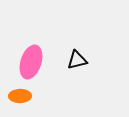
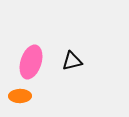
black triangle: moved 5 px left, 1 px down
